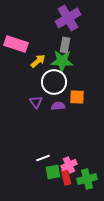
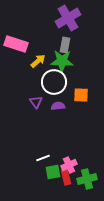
orange square: moved 4 px right, 2 px up
